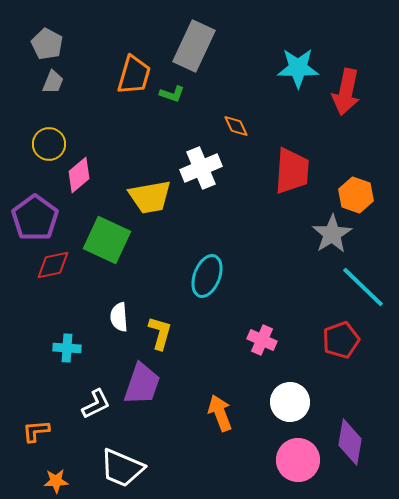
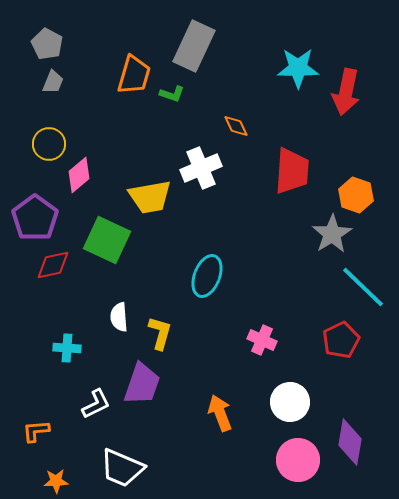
red pentagon: rotated 6 degrees counterclockwise
